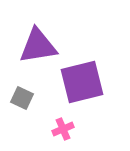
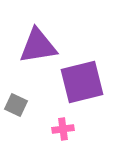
gray square: moved 6 px left, 7 px down
pink cross: rotated 15 degrees clockwise
